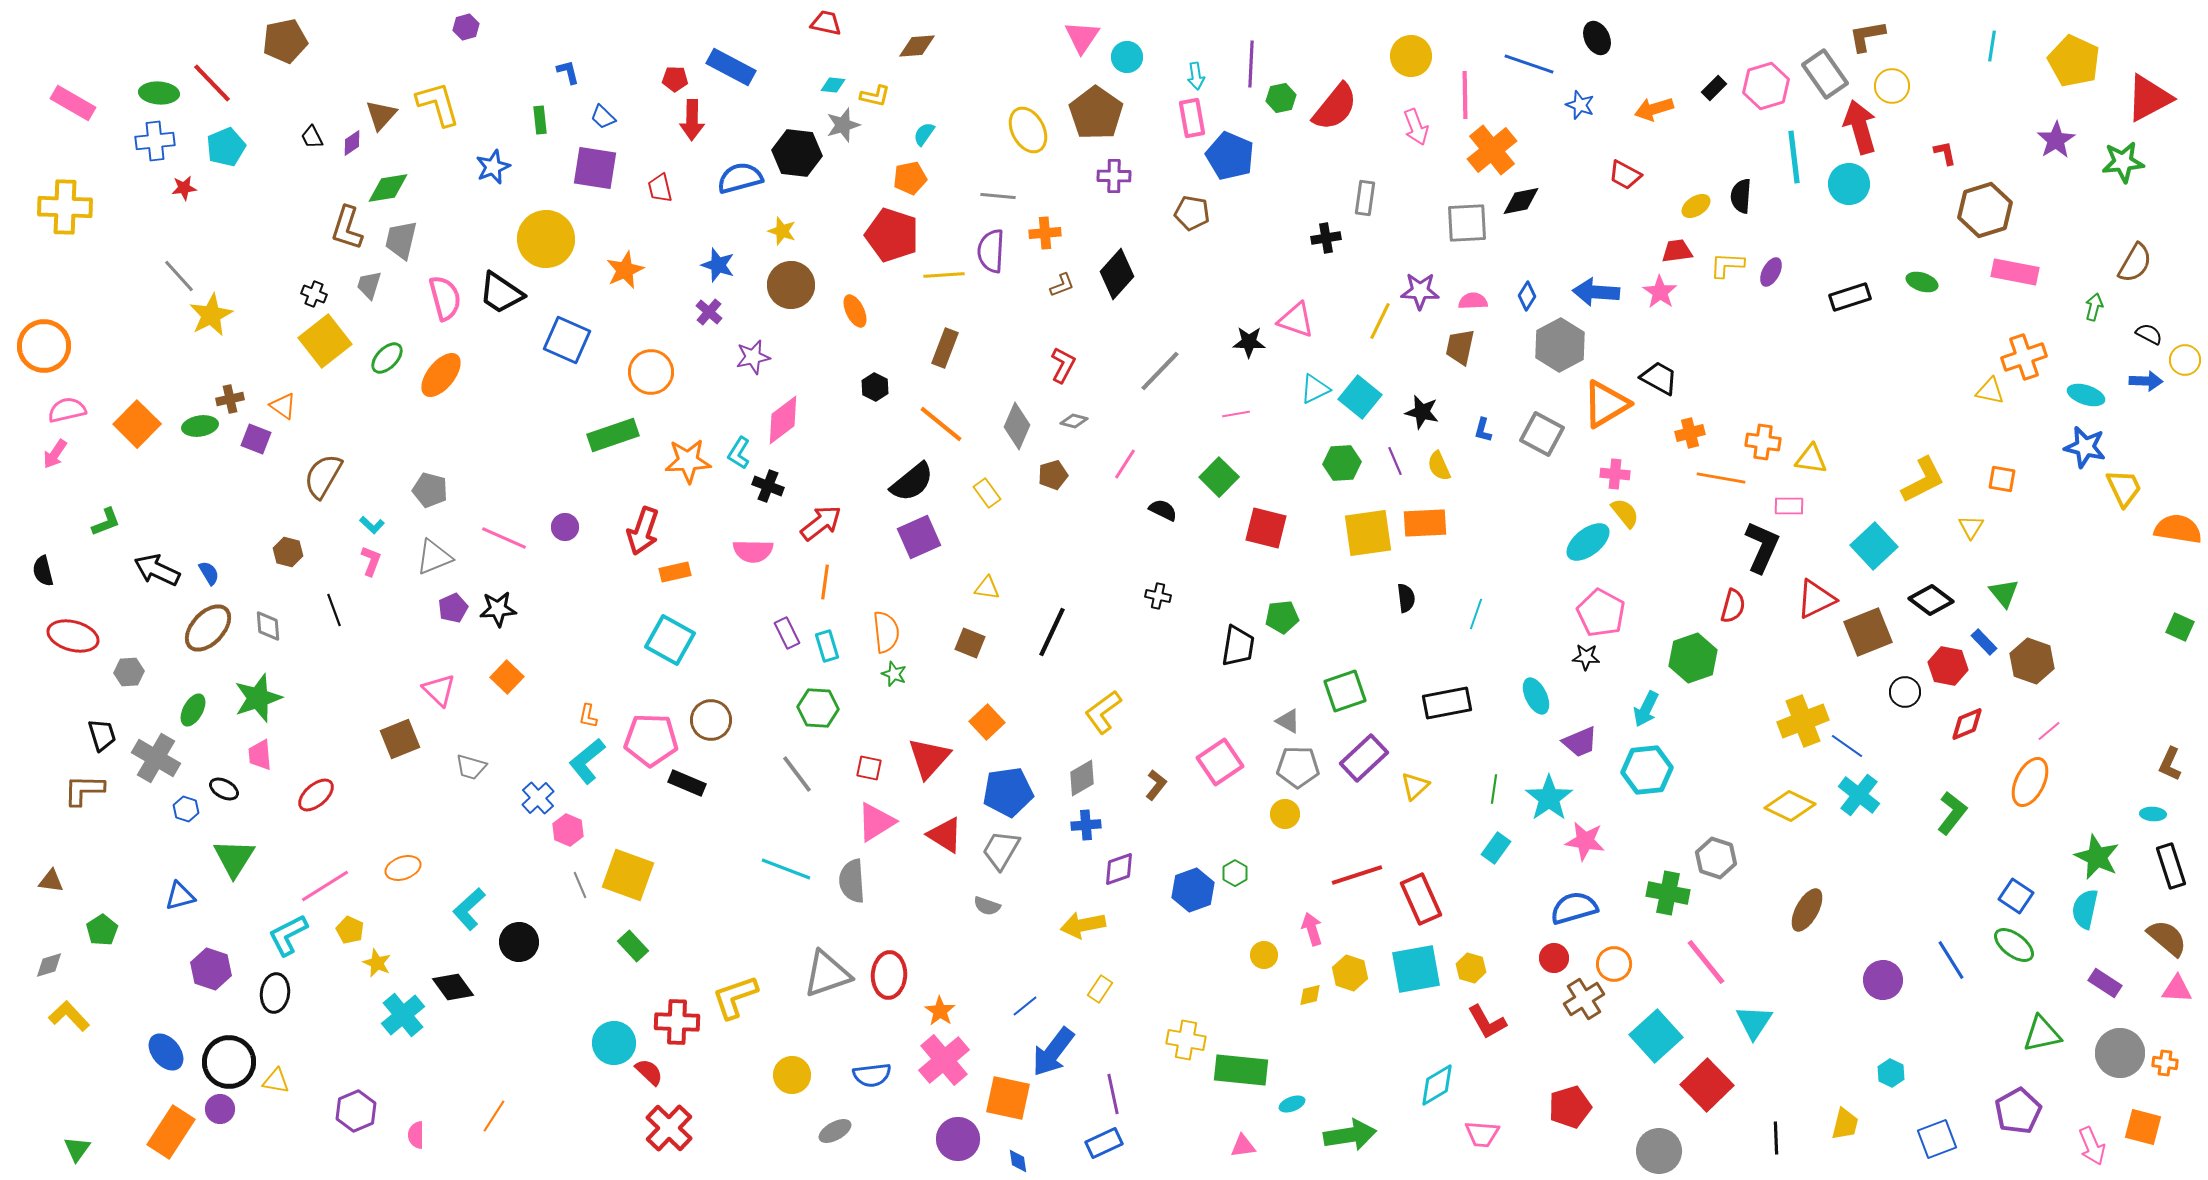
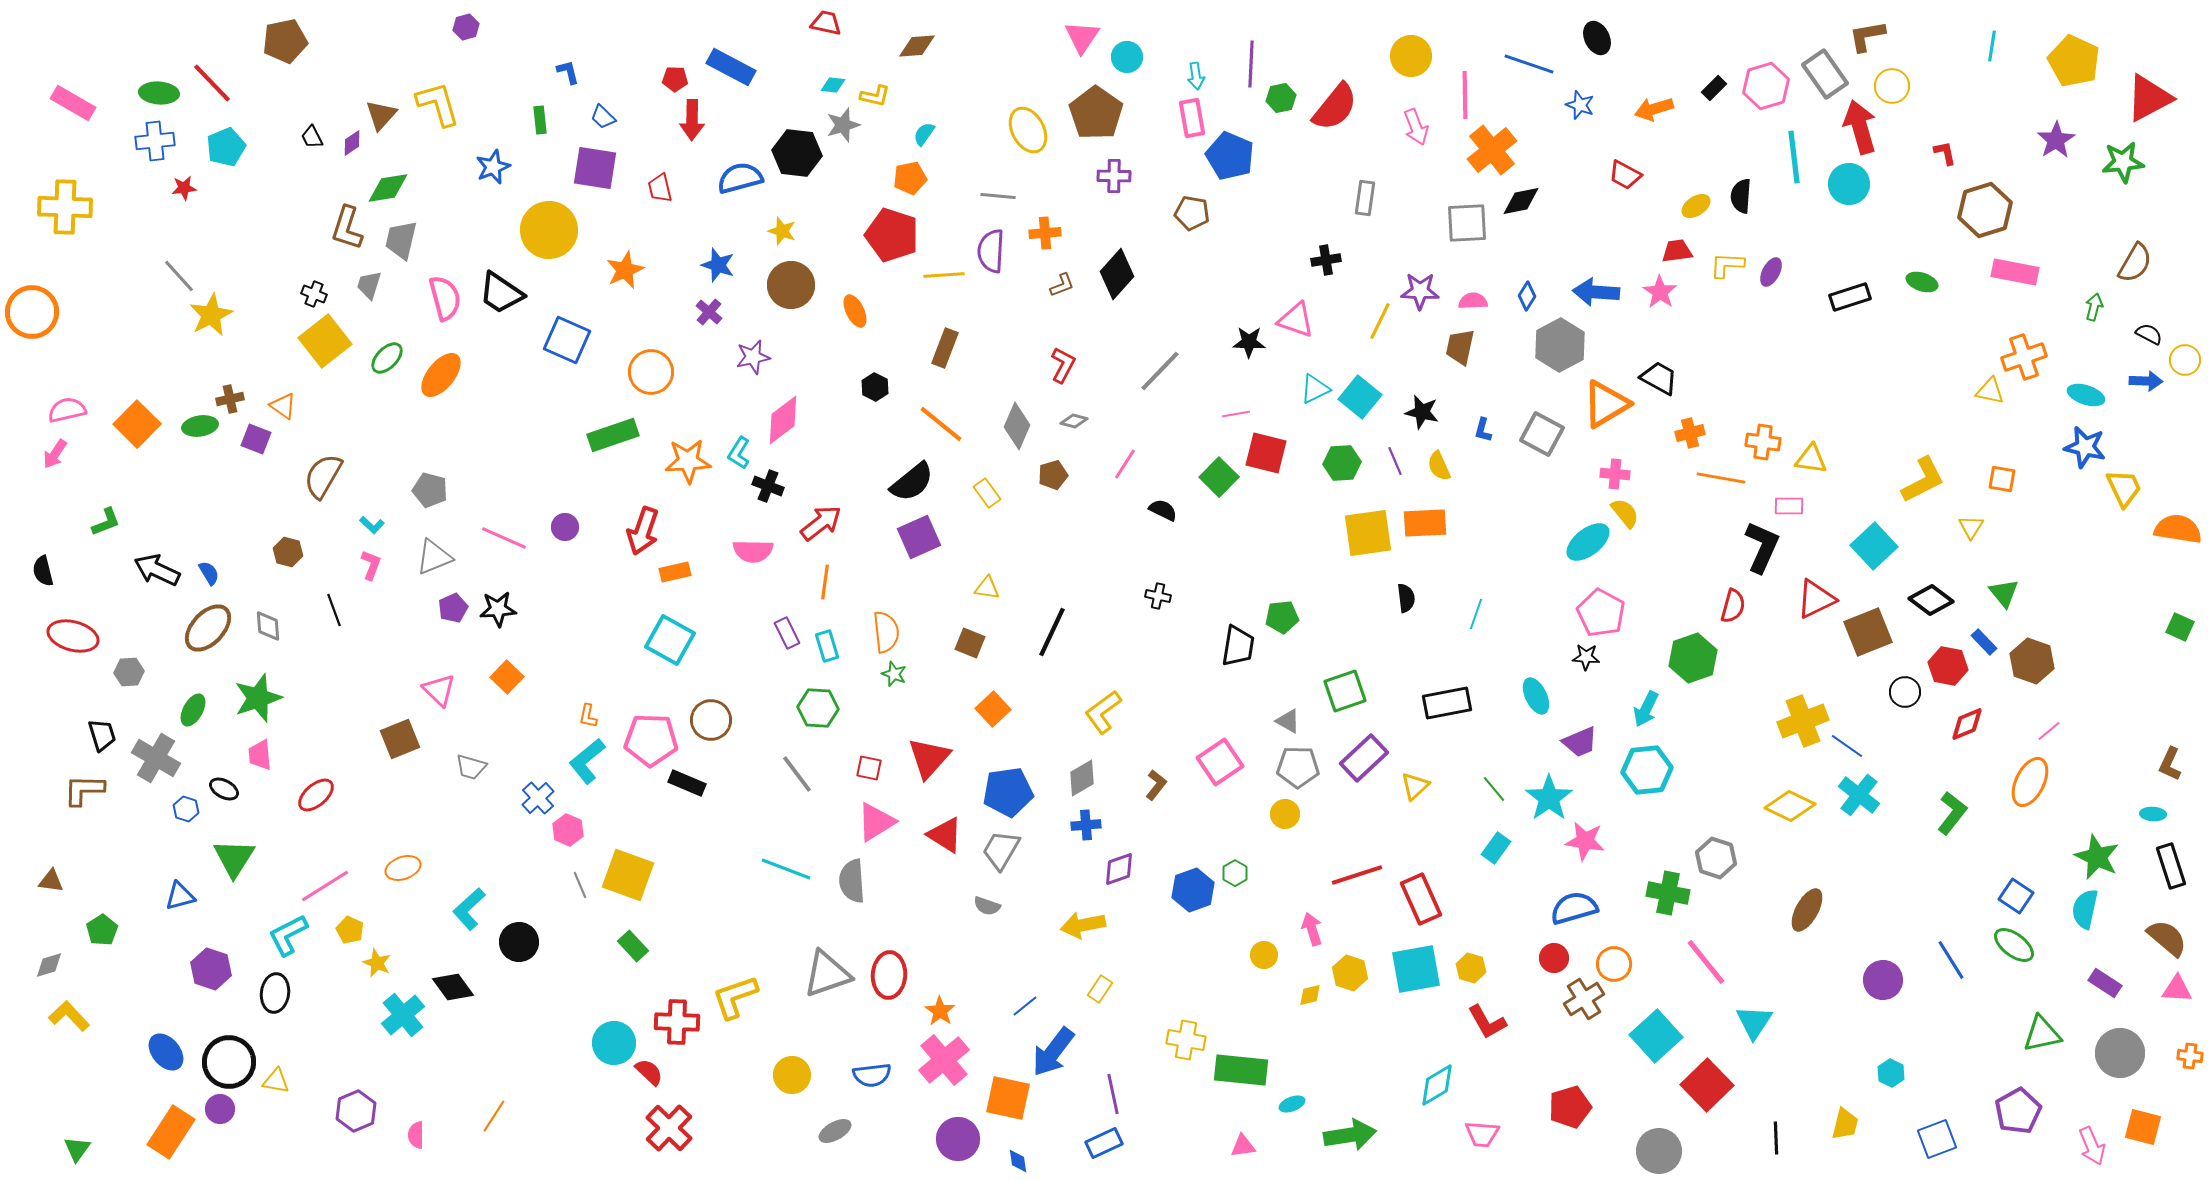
black cross at (1326, 238): moved 22 px down
yellow circle at (546, 239): moved 3 px right, 9 px up
orange circle at (44, 346): moved 12 px left, 34 px up
red square at (1266, 528): moved 75 px up
pink L-shape at (371, 561): moved 4 px down
orange square at (987, 722): moved 6 px right, 13 px up
green line at (1494, 789): rotated 48 degrees counterclockwise
orange cross at (2165, 1063): moved 25 px right, 7 px up
